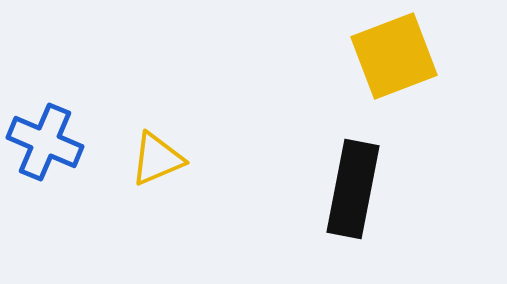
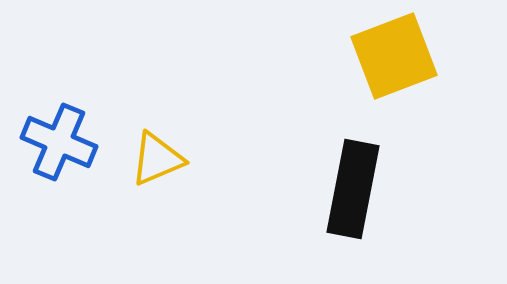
blue cross: moved 14 px right
